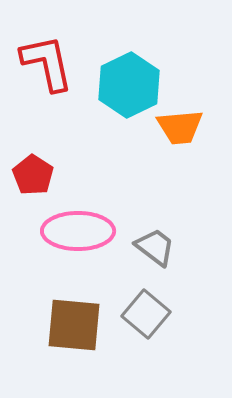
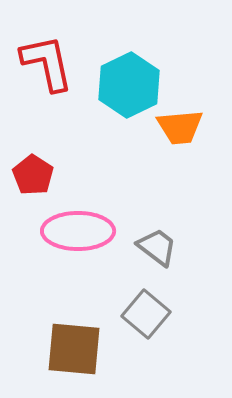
gray trapezoid: moved 2 px right
brown square: moved 24 px down
